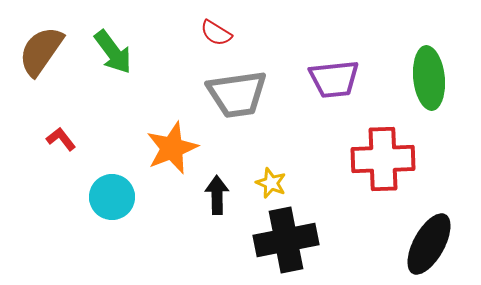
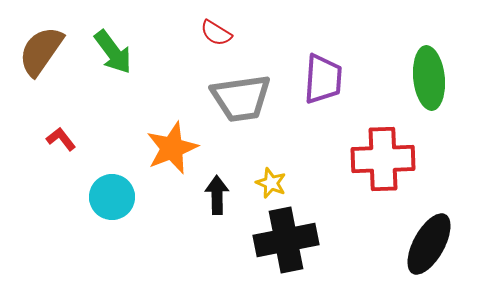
purple trapezoid: moved 11 px left; rotated 80 degrees counterclockwise
gray trapezoid: moved 4 px right, 4 px down
